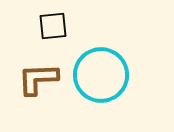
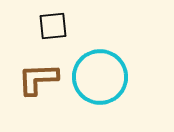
cyan circle: moved 1 px left, 2 px down
